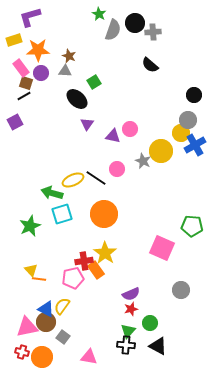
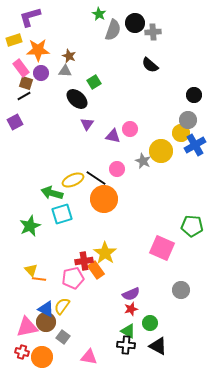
orange circle at (104, 214): moved 15 px up
green triangle at (128, 331): rotated 42 degrees counterclockwise
